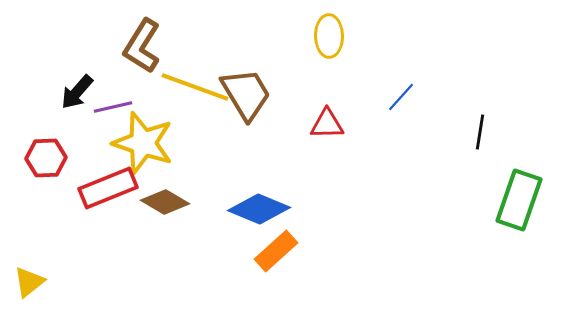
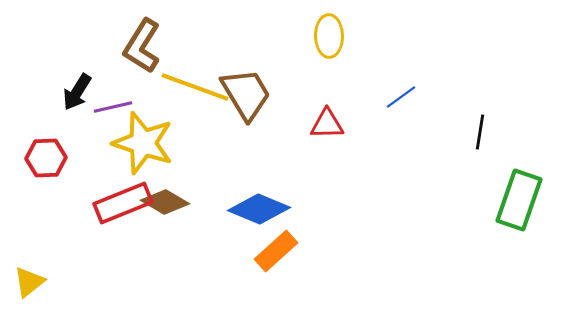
black arrow: rotated 9 degrees counterclockwise
blue line: rotated 12 degrees clockwise
red rectangle: moved 15 px right, 15 px down
